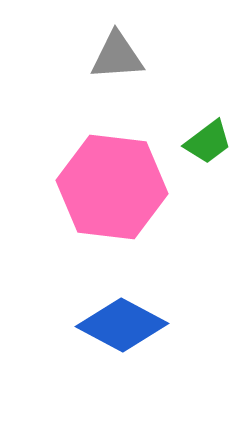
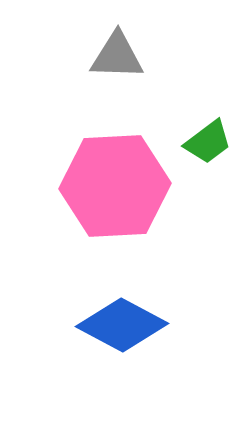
gray triangle: rotated 6 degrees clockwise
pink hexagon: moved 3 px right, 1 px up; rotated 10 degrees counterclockwise
